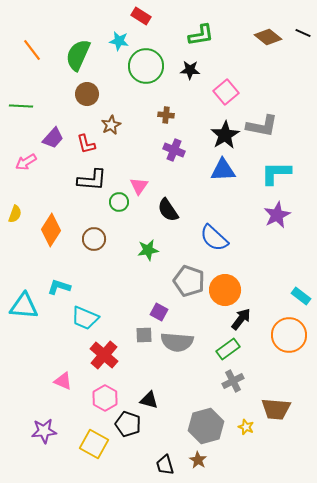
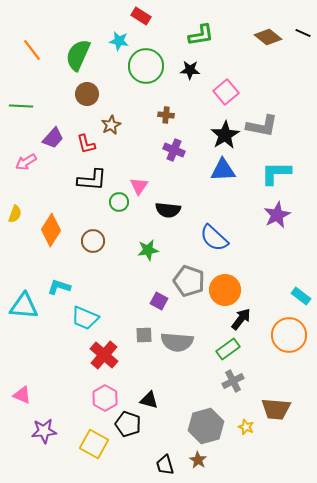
black semicircle at (168, 210): rotated 50 degrees counterclockwise
brown circle at (94, 239): moved 1 px left, 2 px down
purple square at (159, 312): moved 11 px up
pink triangle at (63, 381): moved 41 px left, 14 px down
